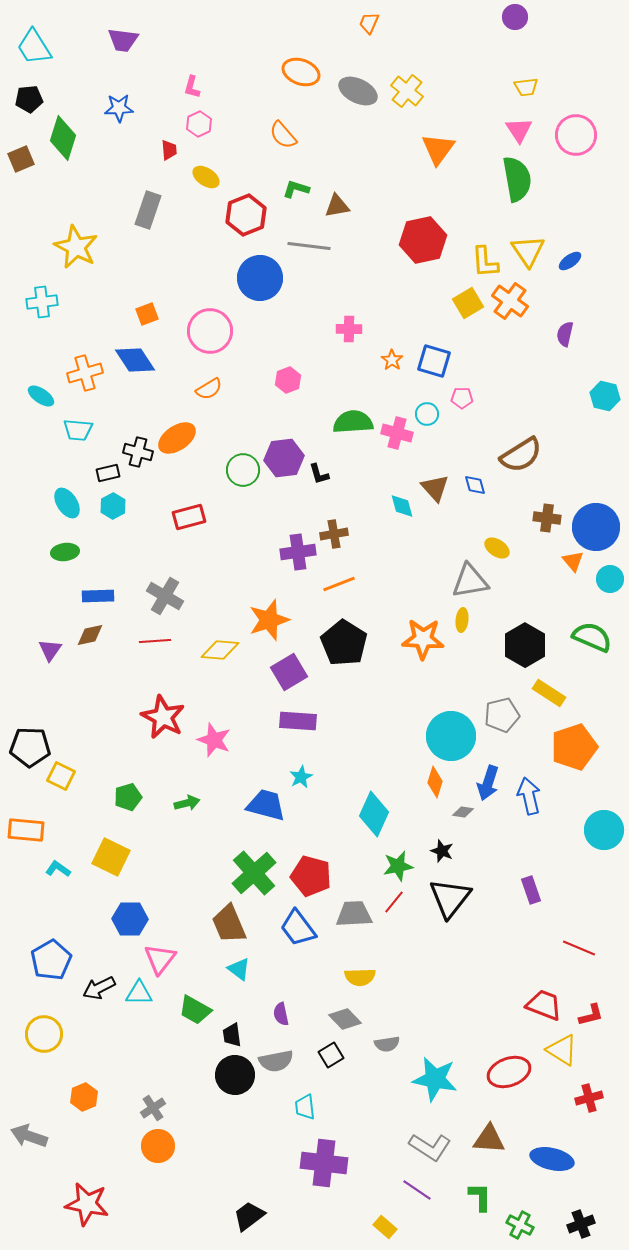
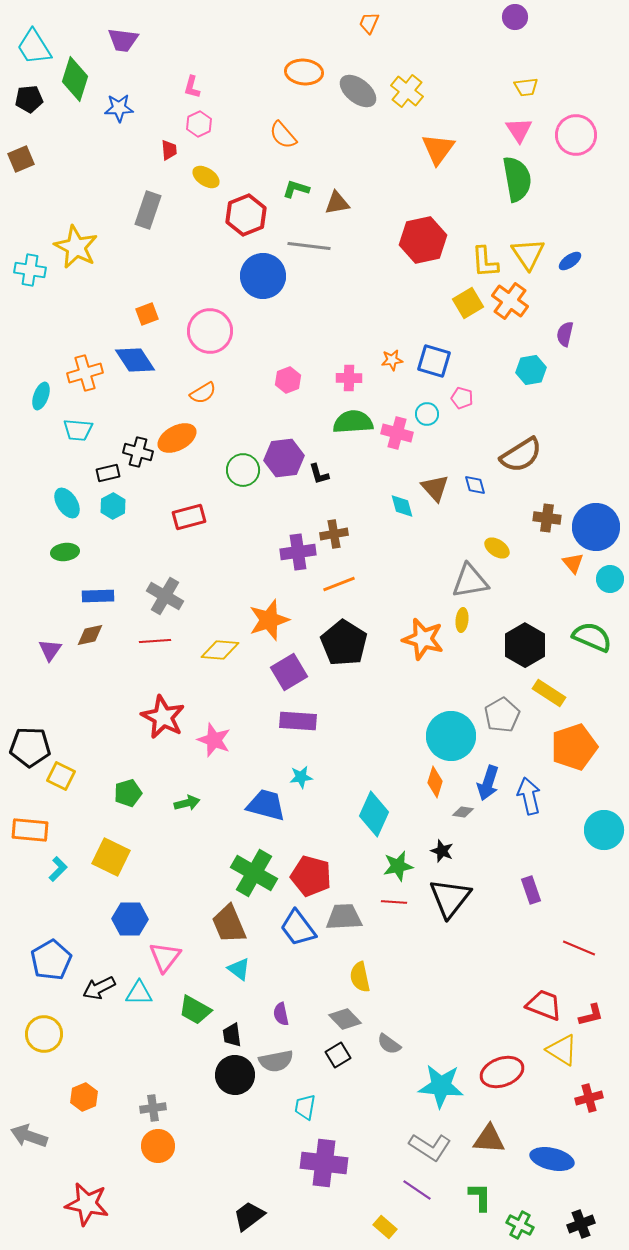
orange ellipse at (301, 72): moved 3 px right; rotated 15 degrees counterclockwise
gray ellipse at (358, 91): rotated 12 degrees clockwise
green diamond at (63, 138): moved 12 px right, 59 px up
brown triangle at (337, 206): moved 3 px up
yellow triangle at (528, 251): moved 3 px down
blue circle at (260, 278): moved 3 px right, 2 px up
cyan cross at (42, 302): moved 12 px left, 32 px up; rotated 16 degrees clockwise
pink cross at (349, 329): moved 49 px down
orange star at (392, 360): rotated 30 degrees clockwise
orange semicircle at (209, 389): moved 6 px left, 4 px down
cyan ellipse at (41, 396): rotated 76 degrees clockwise
cyan hexagon at (605, 396): moved 74 px left, 26 px up; rotated 24 degrees counterclockwise
pink pentagon at (462, 398): rotated 15 degrees clockwise
orange ellipse at (177, 438): rotated 6 degrees clockwise
orange triangle at (573, 561): moved 2 px down
orange star at (423, 639): rotated 12 degrees clockwise
gray pentagon at (502, 715): rotated 16 degrees counterclockwise
cyan star at (301, 777): rotated 20 degrees clockwise
green pentagon at (128, 797): moved 4 px up
orange rectangle at (26, 830): moved 4 px right
cyan L-shape at (58, 869): rotated 100 degrees clockwise
green cross at (254, 873): rotated 18 degrees counterclockwise
red line at (394, 902): rotated 55 degrees clockwise
gray trapezoid at (354, 914): moved 10 px left, 3 px down
pink triangle at (160, 959): moved 5 px right, 2 px up
yellow semicircle at (360, 977): rotated 80 degrees clockwise
gray semicircle at (387, 1044): moved 2 px right; rotated 45 degrees clockwise
black square at (331, 1055): moved 7 px right
red ellipse at (509, 1072): moved 7 px left
cyan star at (435, 1079): moved 6 px right, 7 px down; rotated 6 degrees counterclockwise
cyan trapezoid at (305, 1107): rotated 16 degrees clockwise
gray cross at (153, 1108): rotated 25 degrees clockwise
